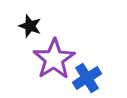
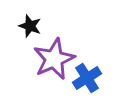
purple star: rotated 9 degrees clockwise
